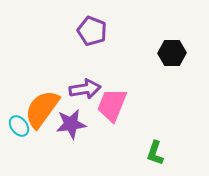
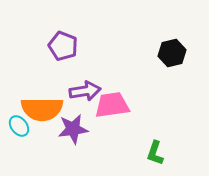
purple pentagon: moved 29 px left, 15 px down
black hexagon: rotated 12 degrees counterclockwise
purple arrow: moved 2 px down
pink trapezoid: rotated 60 degrees clockwise
orange semicircle: rotated 126 degrees counterclockwise
purple star: moved 2 px right, 5 px down
